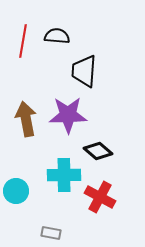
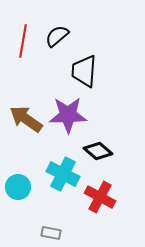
black semicircle: rotated 45 degrees counterclockwise
brown arrow: rotated 44 degrees counterclockwise
cyan cross: moved 1 px left, 1 px up; rotated 28 degrees clockwise
cyan circle: moved 2 px right, 4 px up
